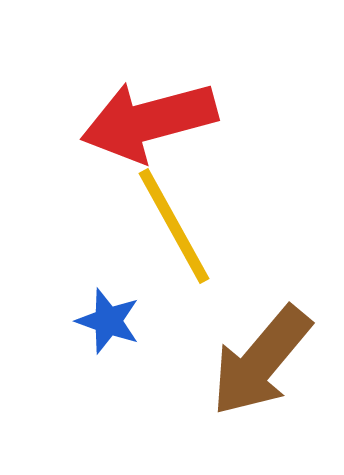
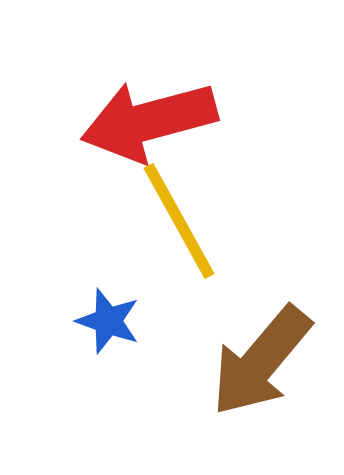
yellow line: moved 5 px right, 5 px up
